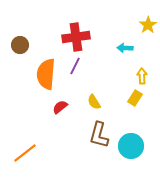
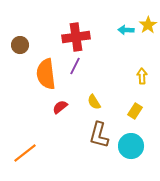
cyan arrow: moved 1 px right, 18 px up
orange semicircle: rotated 12 degrees counterclockwise
yellow rectangle: moved 13 px down
